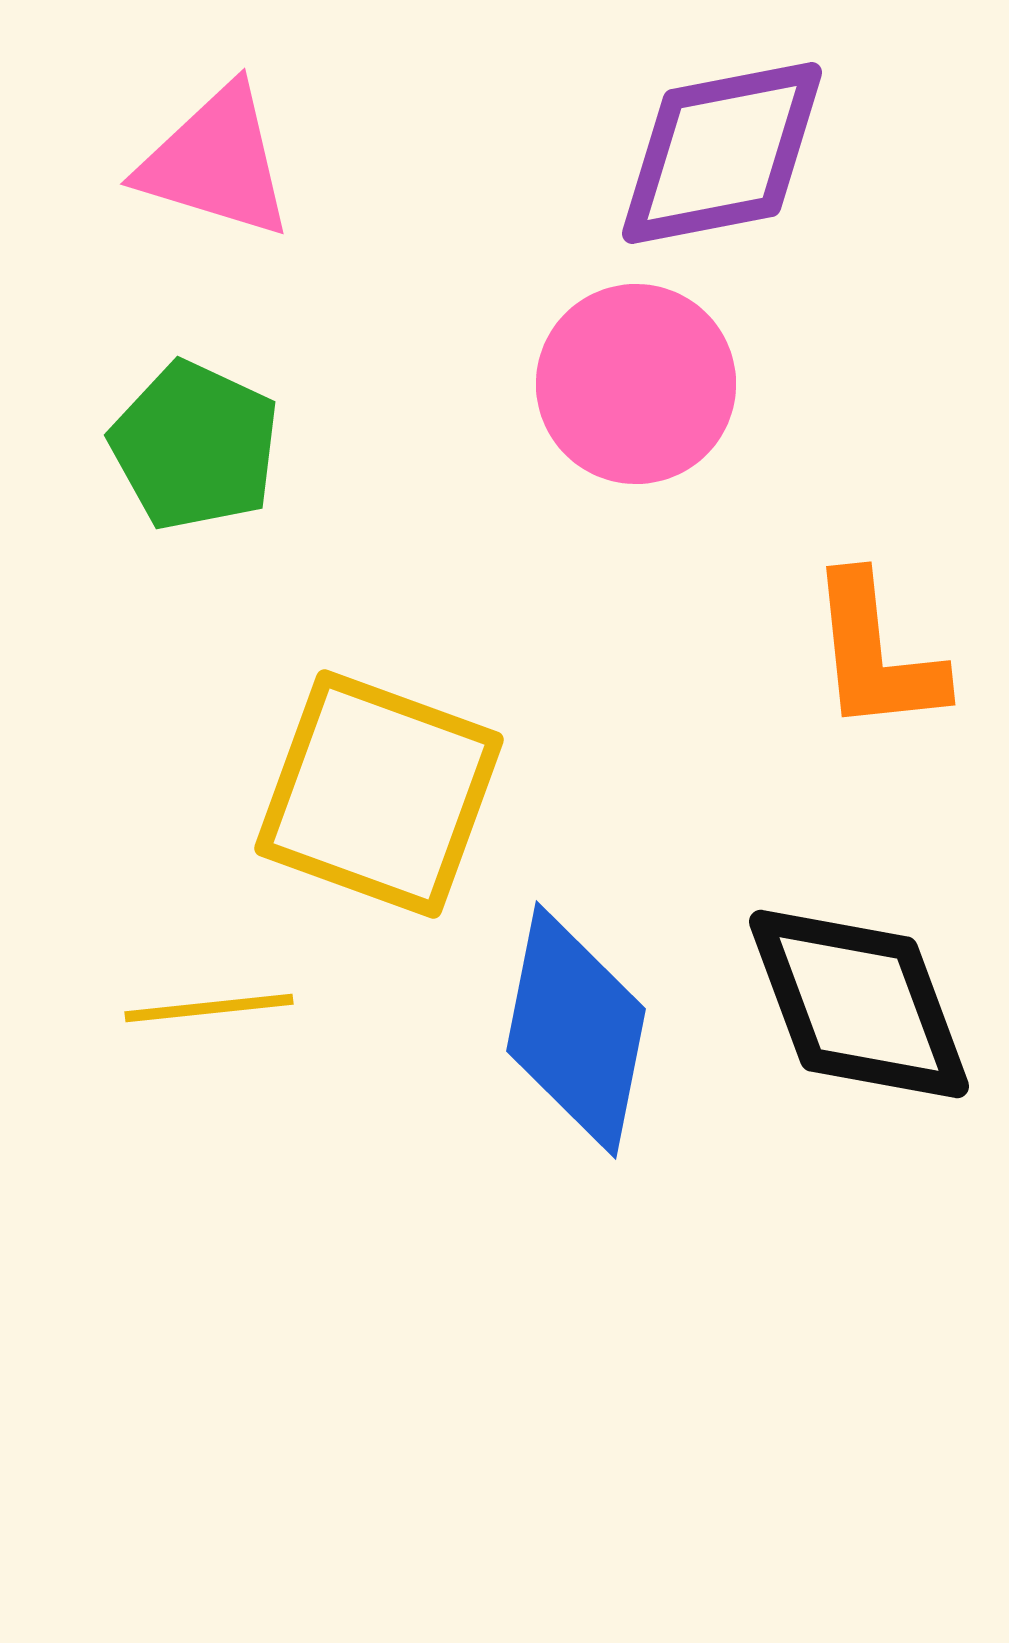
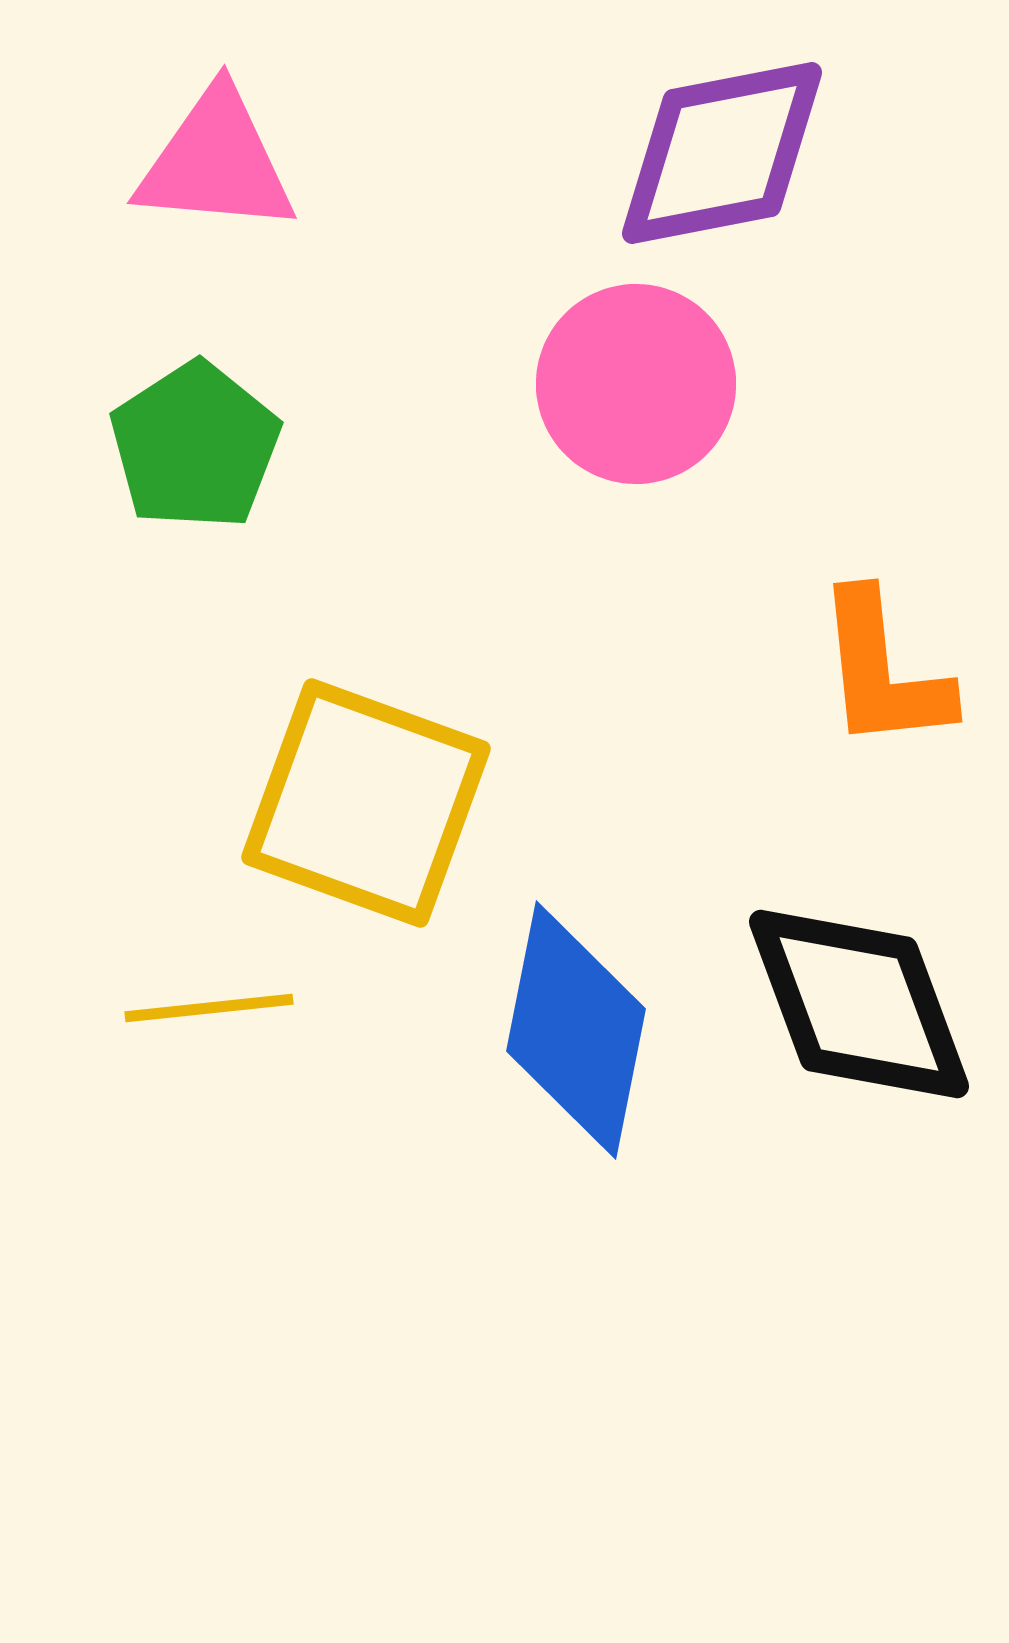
pink triangle: rotated 12 degrees counterclockwise
green pentagon: rotated 14 degrees clockwise
orange L-shape: moved 7 px right, 17 px down
yellow square: moved 13 px left, 9 px down
